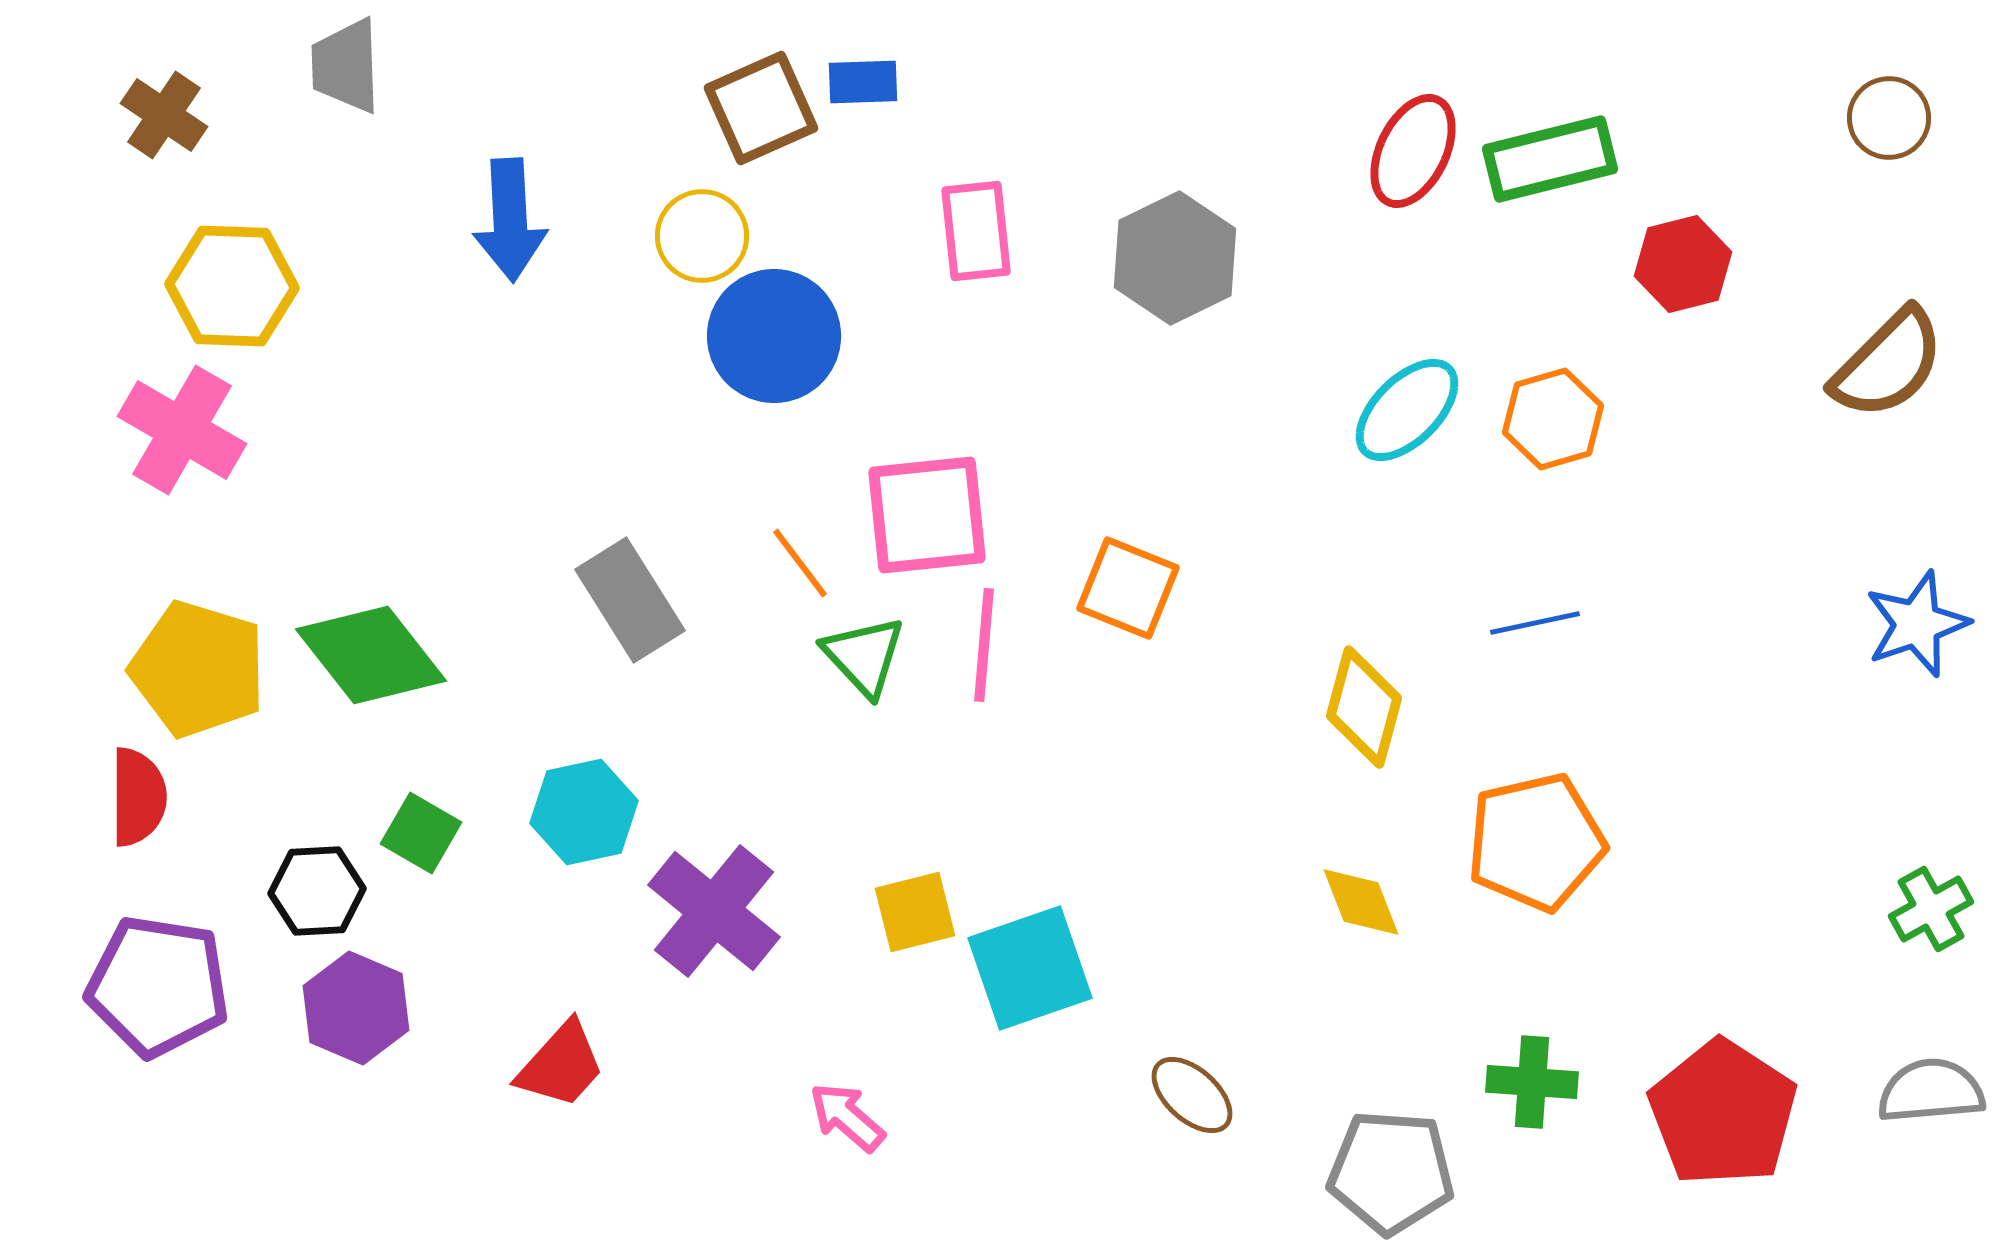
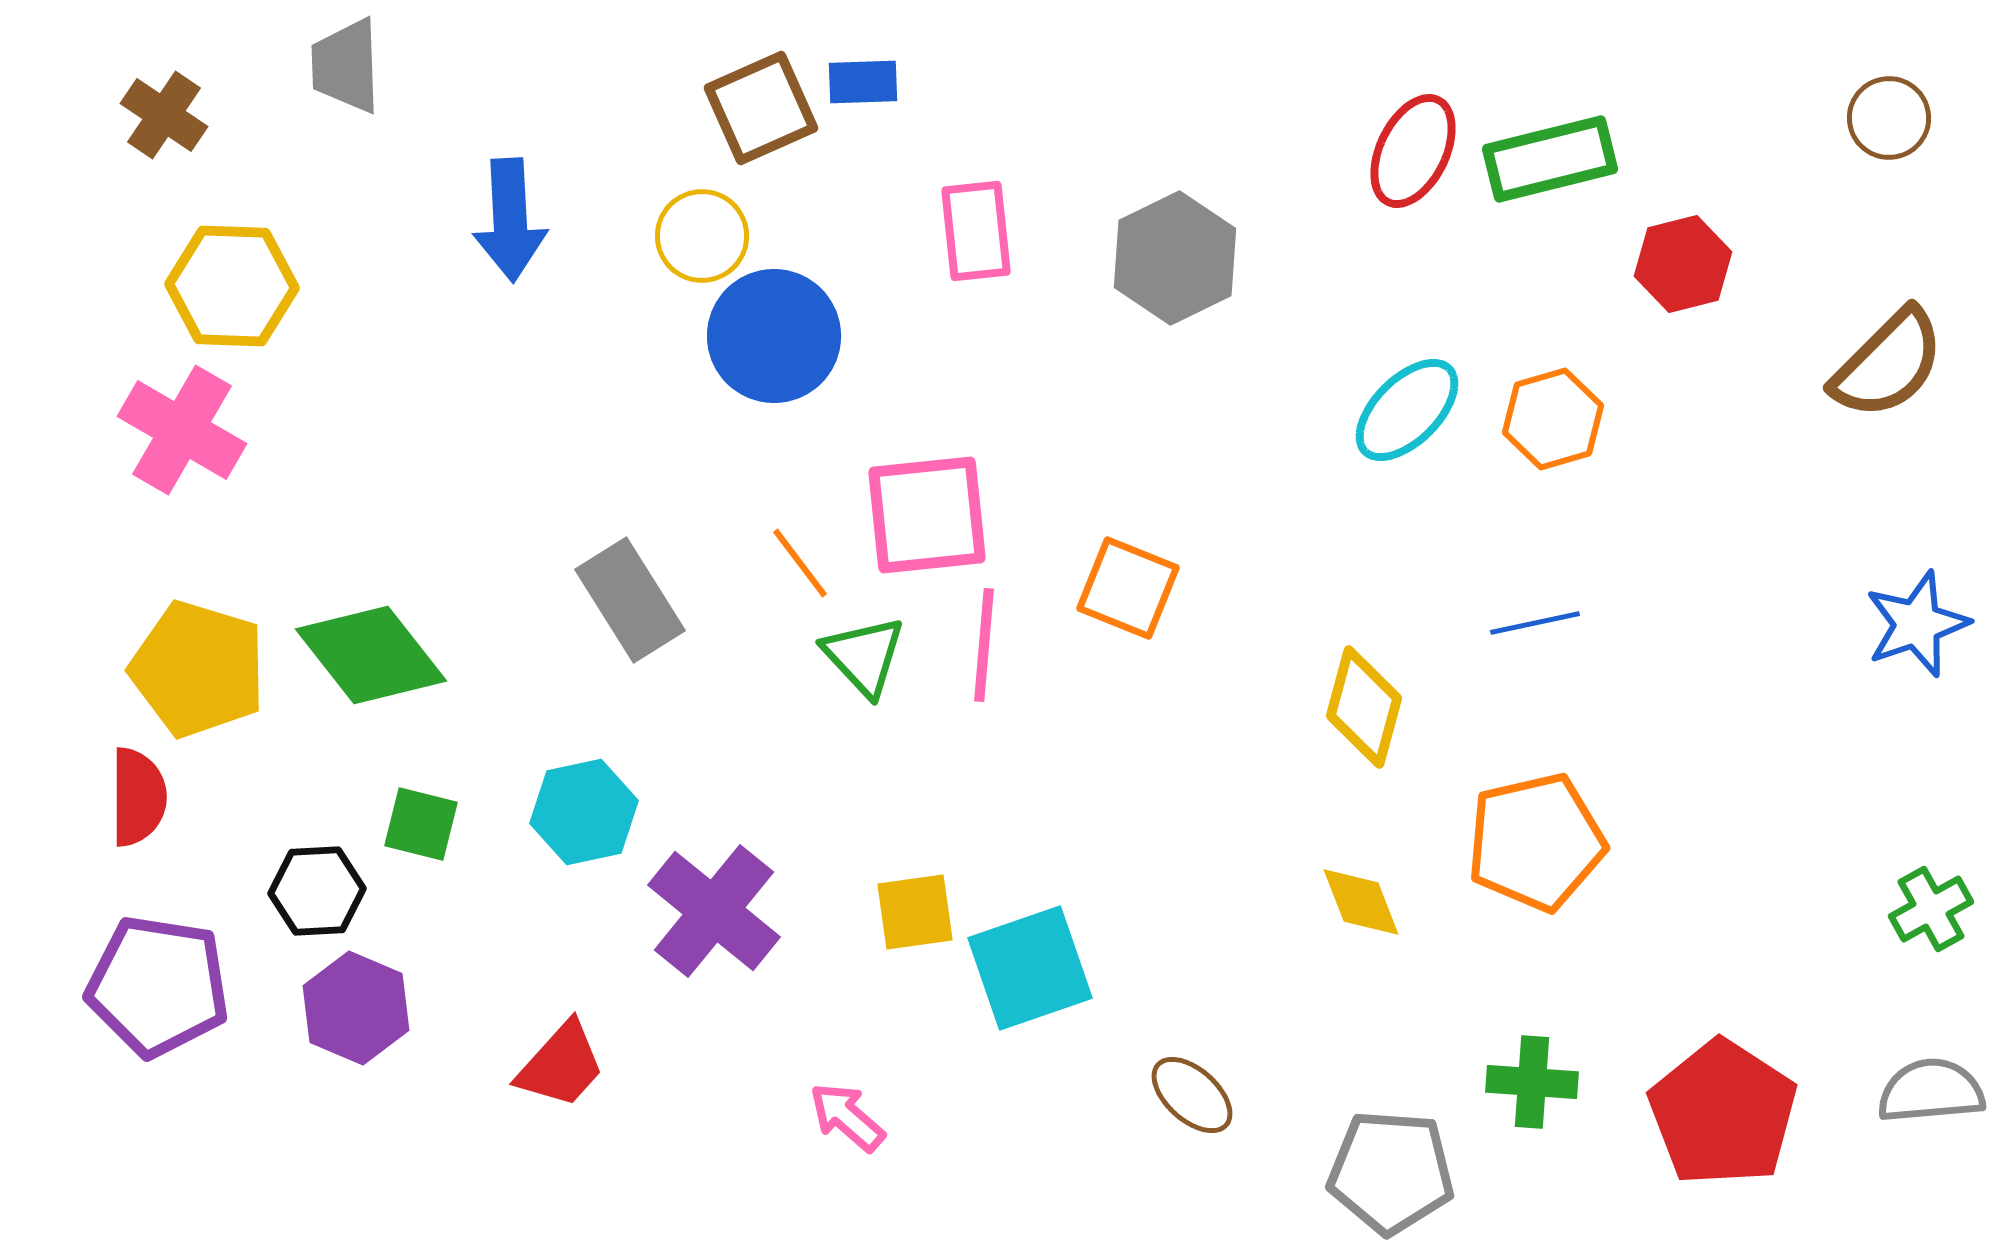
green square at (421, 833): moved 9 px up; rotated 16 degrees counterclockwise
yellow square at (915, 912): rotated 6 degrees clockwise
